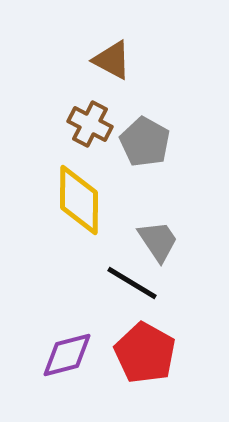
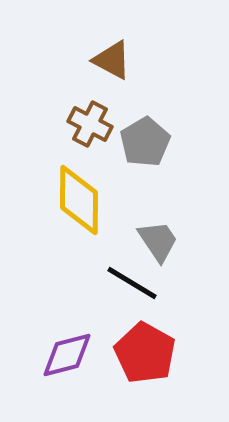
gray pentagon: rotated 12 degrees clockwise
